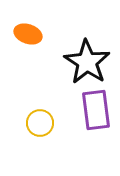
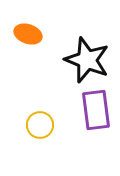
black star: moved 2 px up; rotated 12 degrees counterclockwise
yellow circle: moved 2 px down
